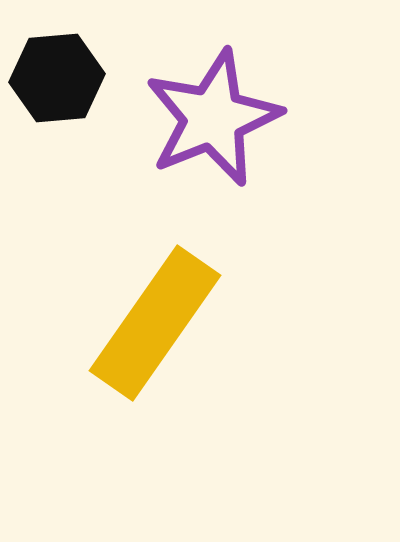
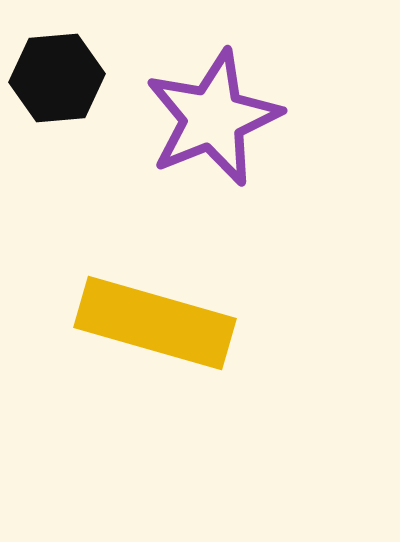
yellow rectangle: rotated 71 degrees clockwise
